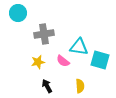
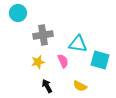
gray cross: moved 1 px left, 1 px down
cyan triangle: moved 1 px left, 3 px up
pink semicircle: rotated 152 degrees counterclockwise
yellow semicircle: rotated 120 degrees clockwise
